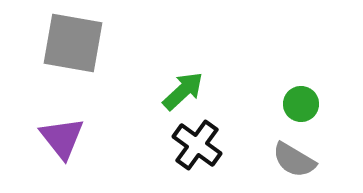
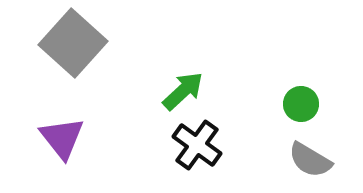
gray square: rotated 32 degrees clockwise
gray semicircle: moved 16 px right
